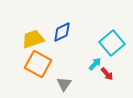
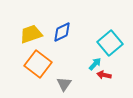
yellow trapezoid: moved 2 px left, 5 px up
cyan square: moved 2 px left
orange square: rotated 8 degrees clockwise
red arrow: moved 3 px left, 1 px down; rotated 144 degrees clockwise
